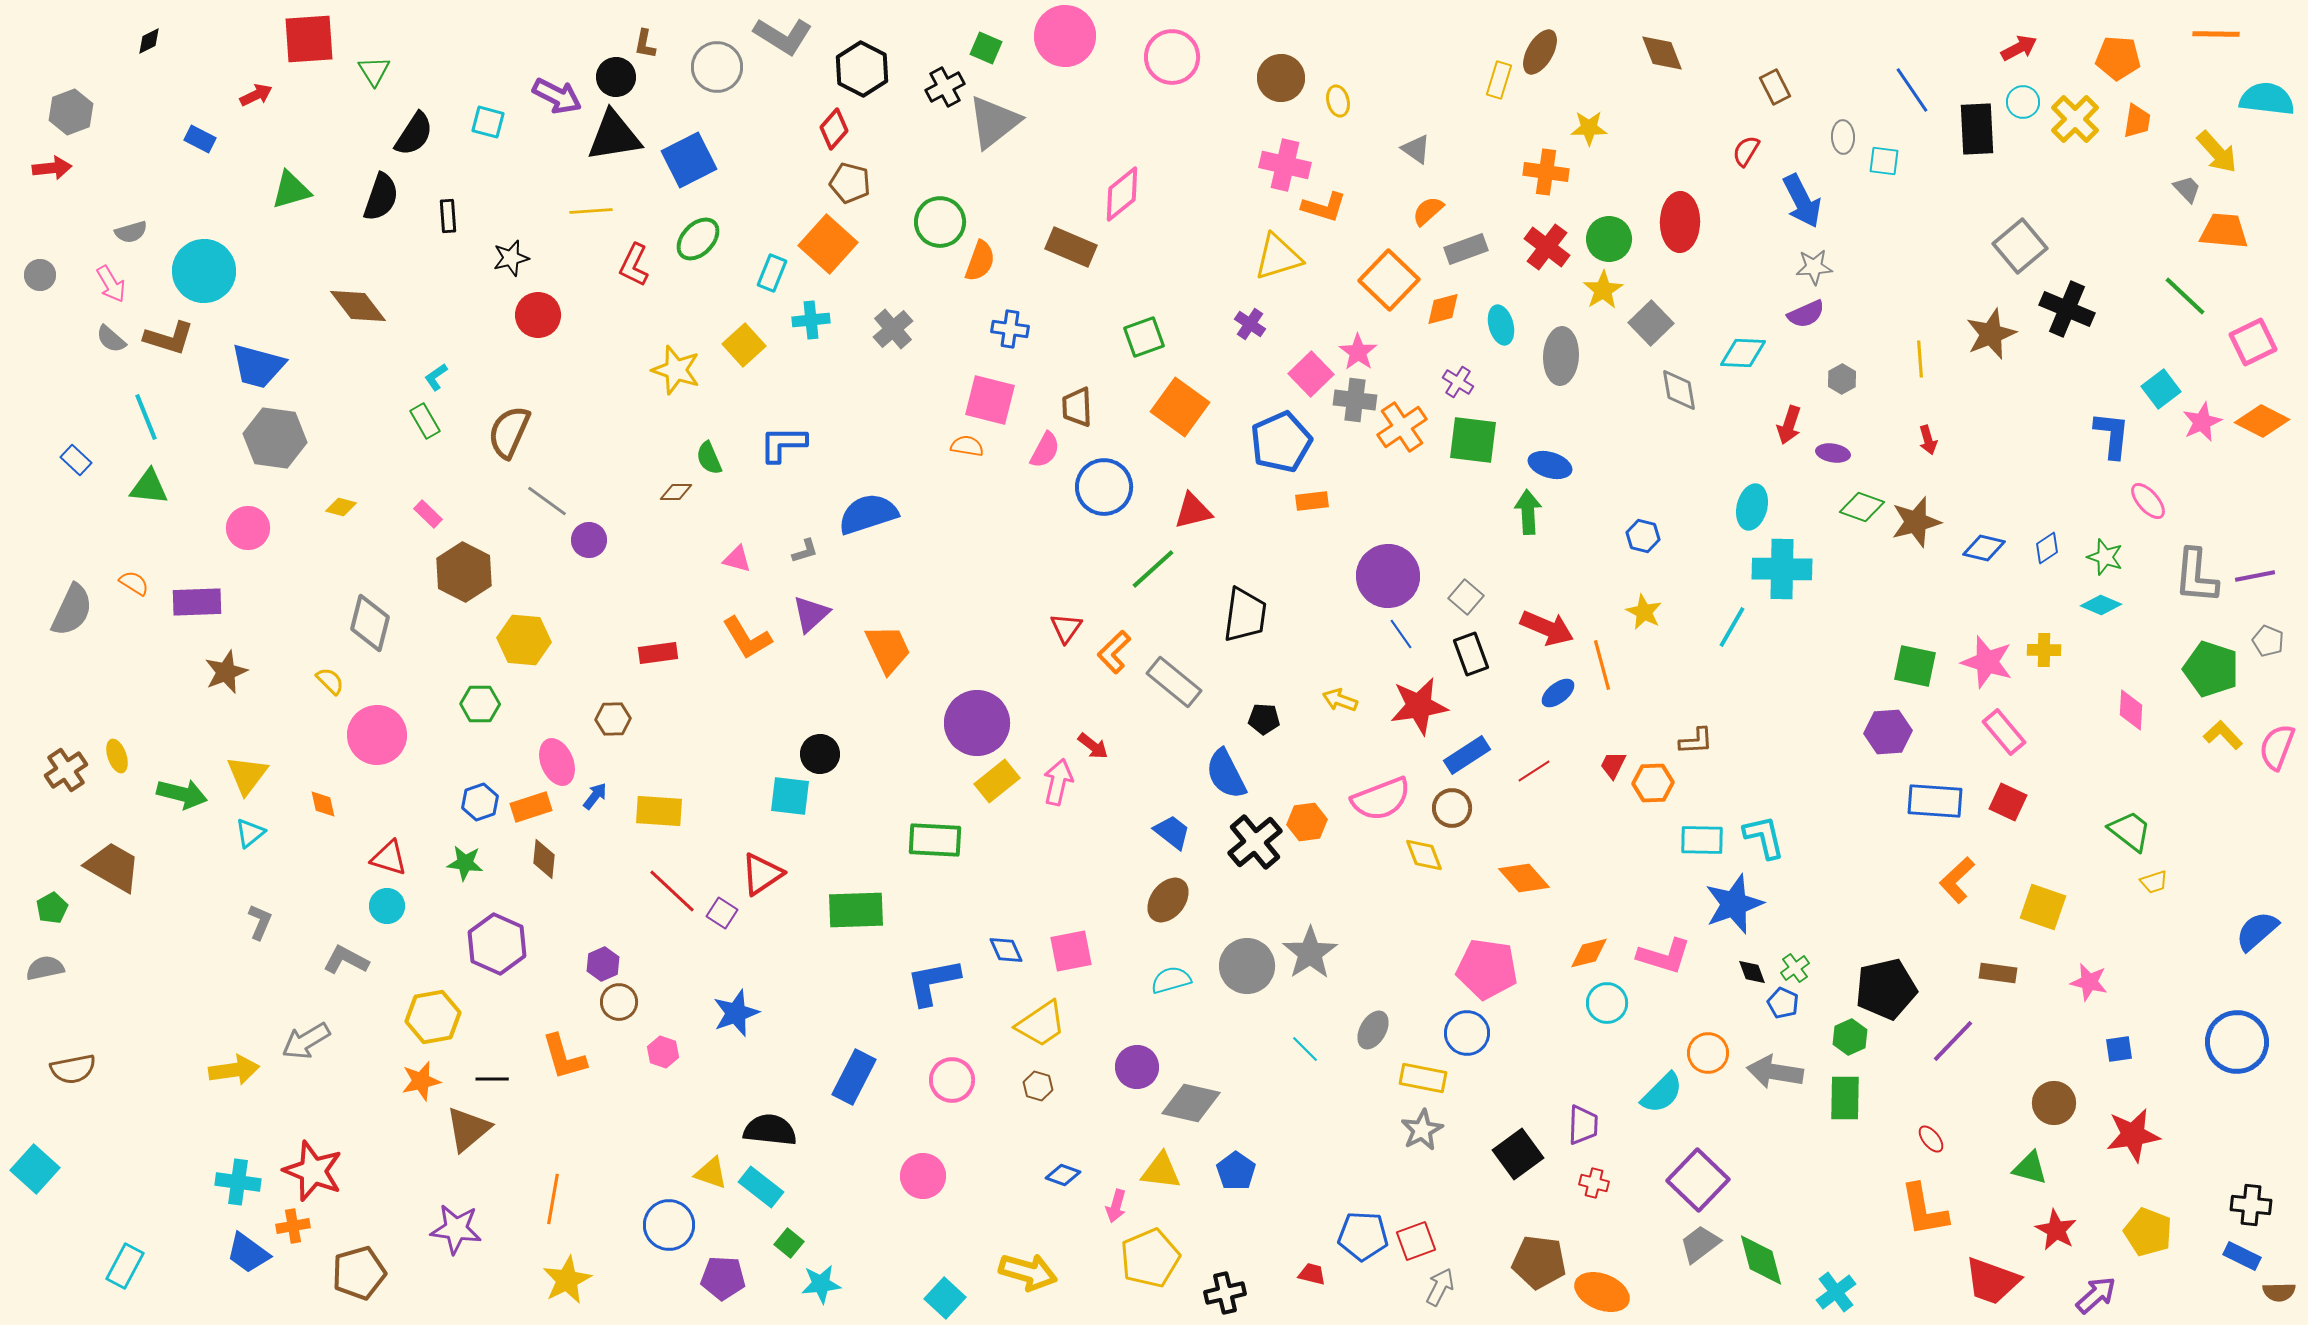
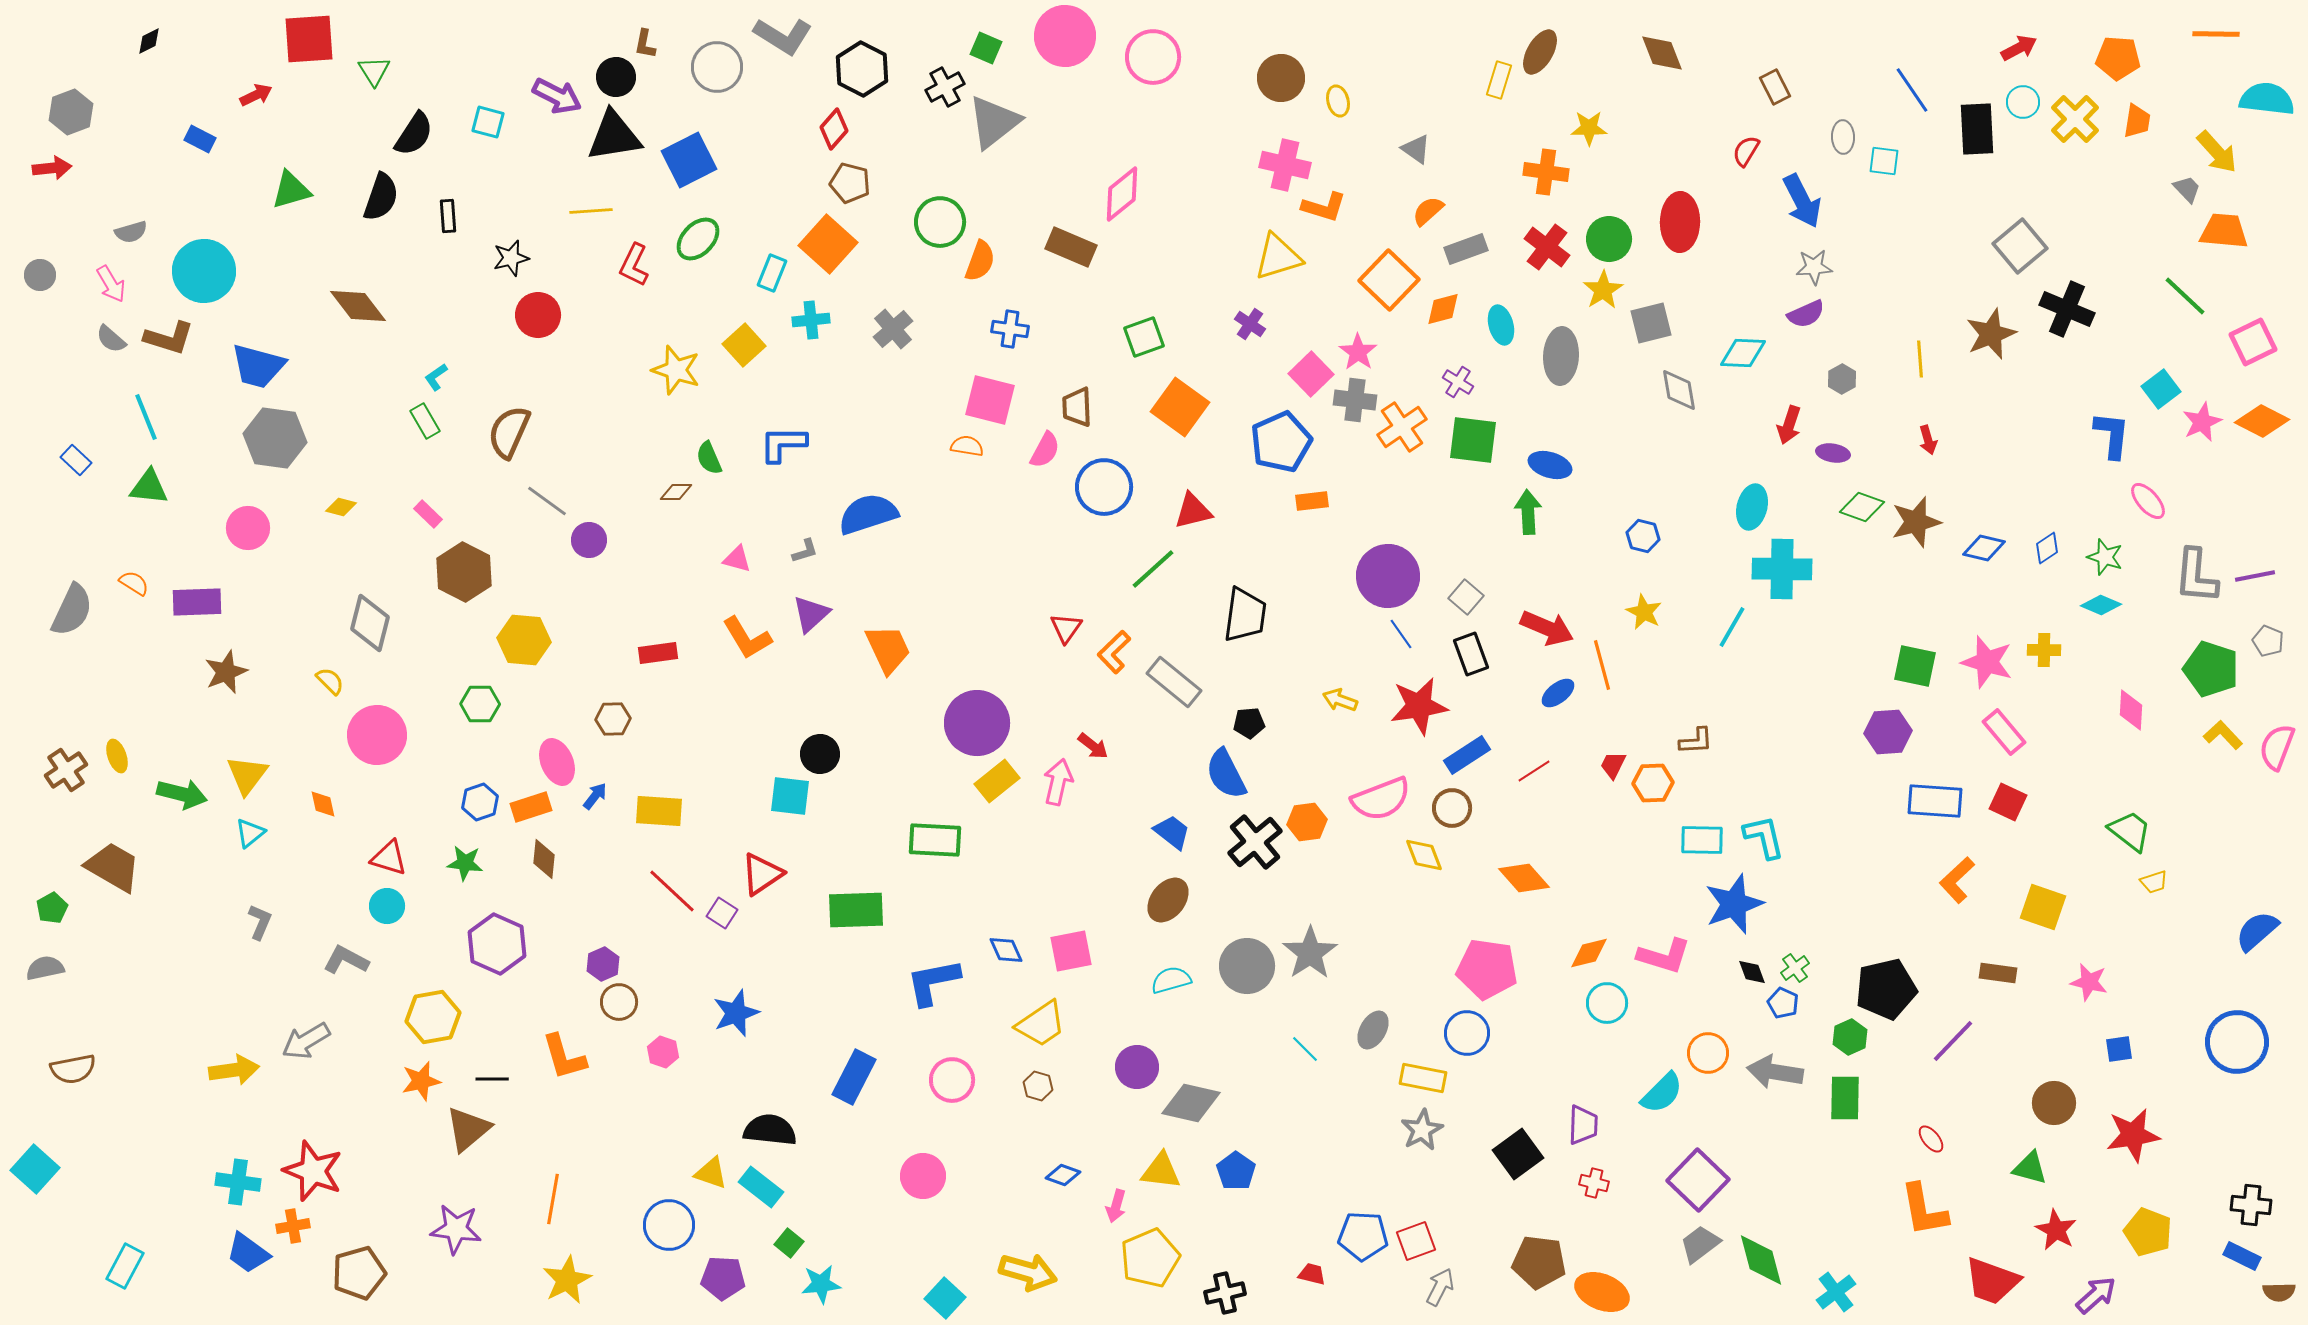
pink circle at (1172, 57): moved 19 px left
gray square at (1651, 323): rotated 30 degrees clockwise
black pentagon at (1264, 719): moved 15 px left, 4 px down; rotated 8 degrees counterclockwise
